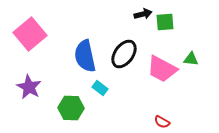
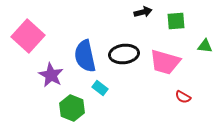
black arrow: moved 2 px up
green square: moved 11 px right, 1 px up
pink square: moved 2 px left, 2 px down; rotated 8 degrees counterclockwise
black ellipse: rotated 48 degrees clockwise
green triangle: moved 14 px right, 13 px up
pink trapezoid: moved 3 px right, 7 px up; rotated 12 degrees counterclockwise
purple star: moved 22 px right, 12 px up
green hexagon: moved 1 px right; rotated 20 degrees clockwise
red semicircle: moved 21 px right, 25 px up
